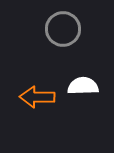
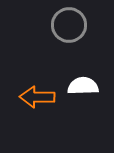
gray circle: moved 6 px right, 4 px up
